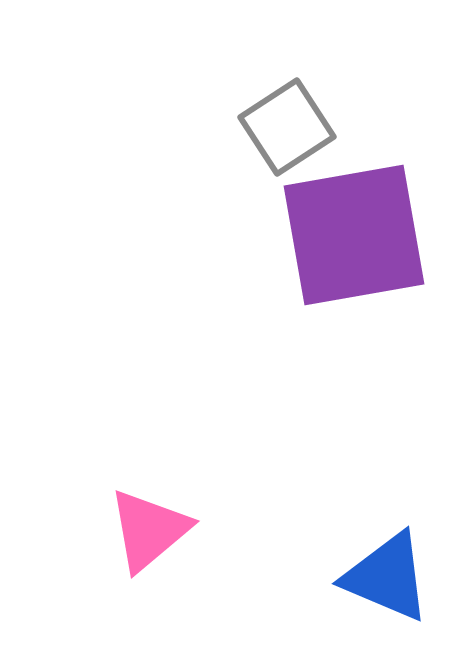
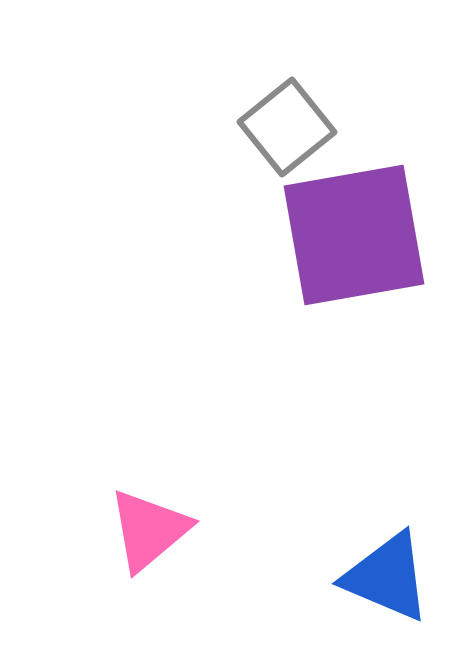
gray square: rotated 6 degrees counterclockwise
